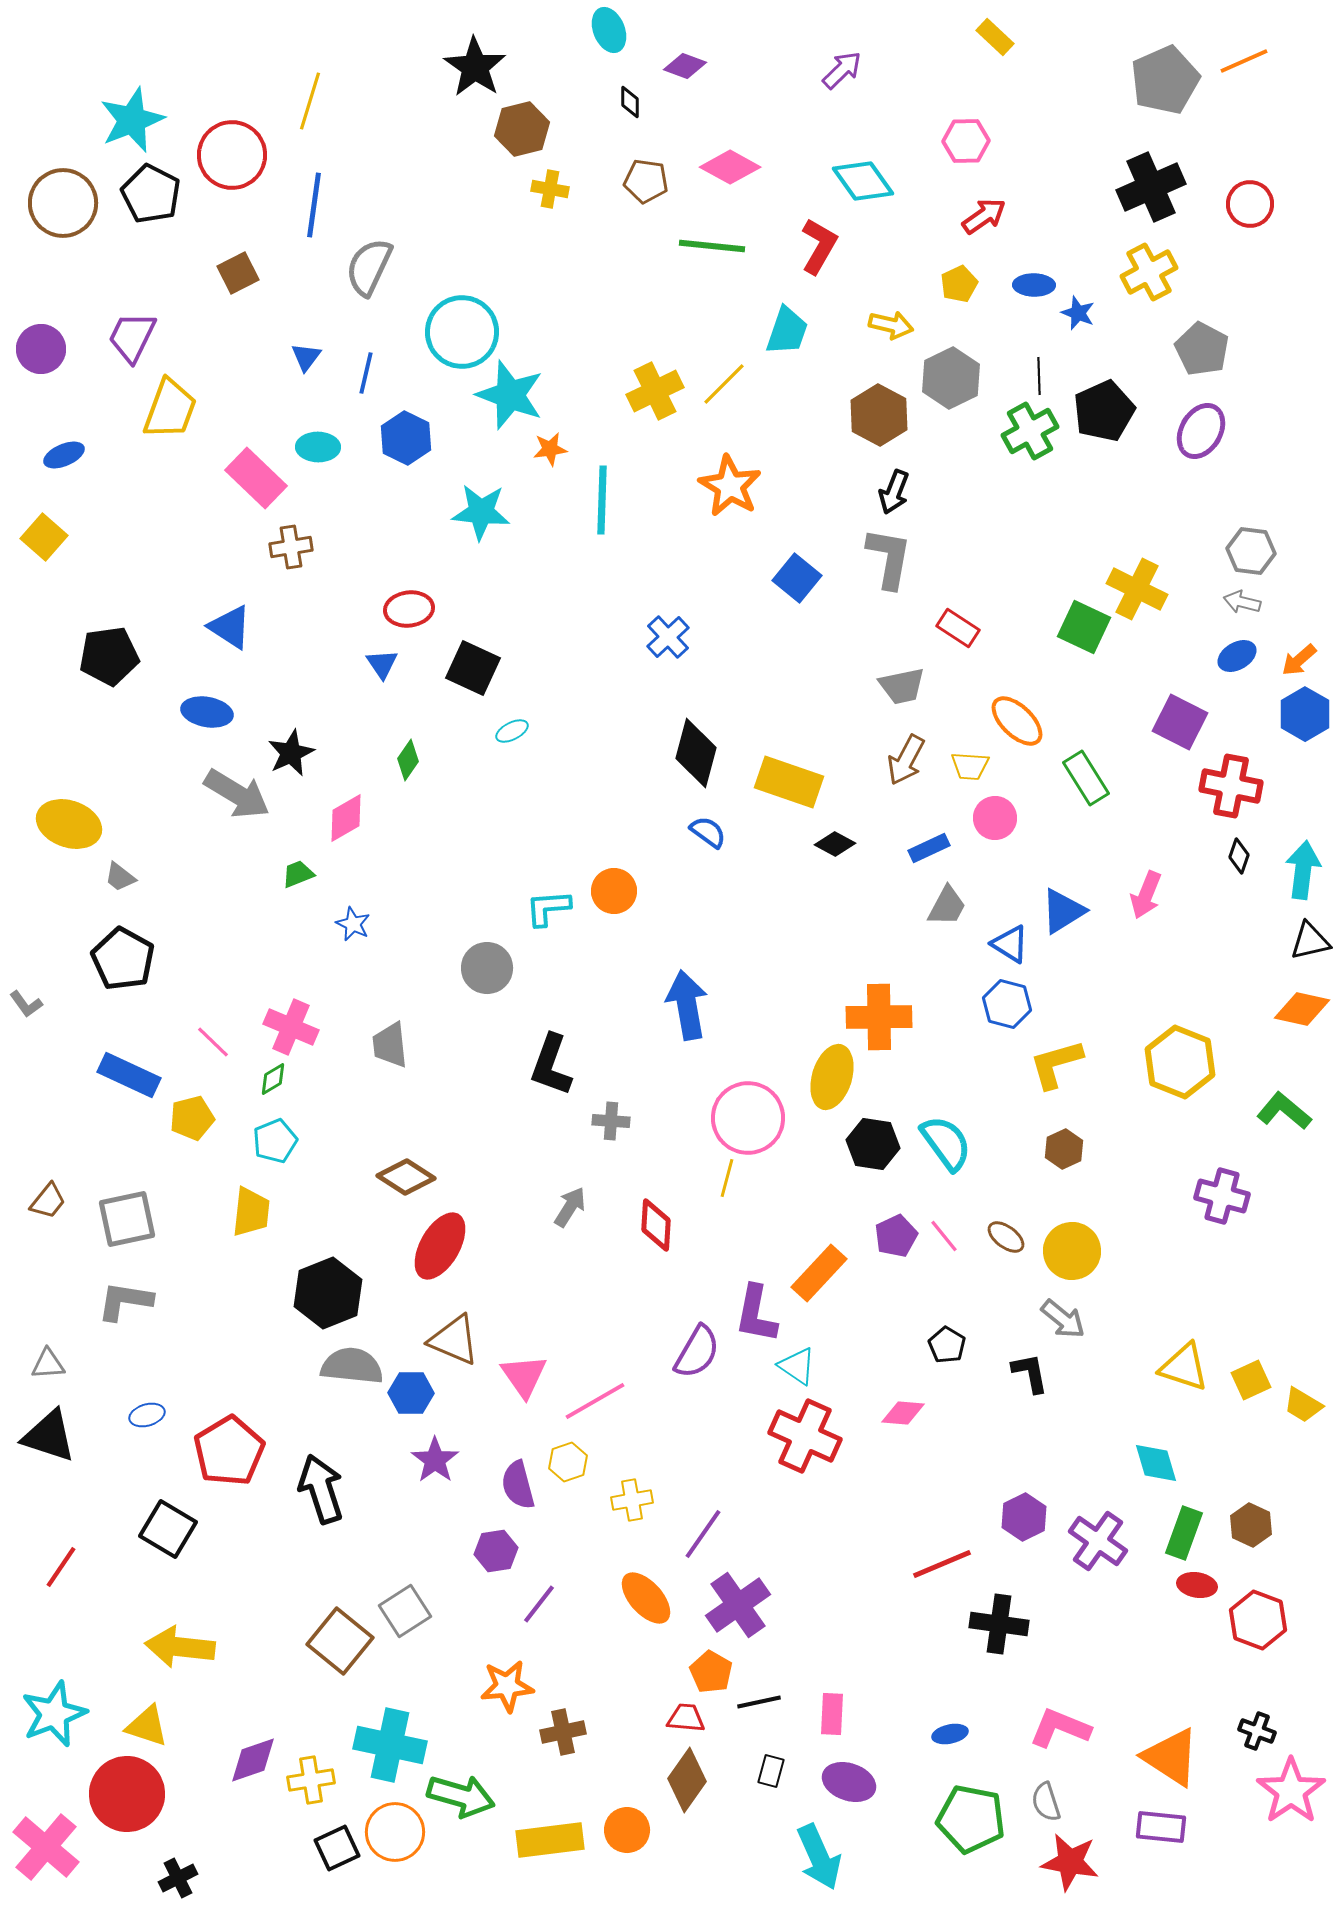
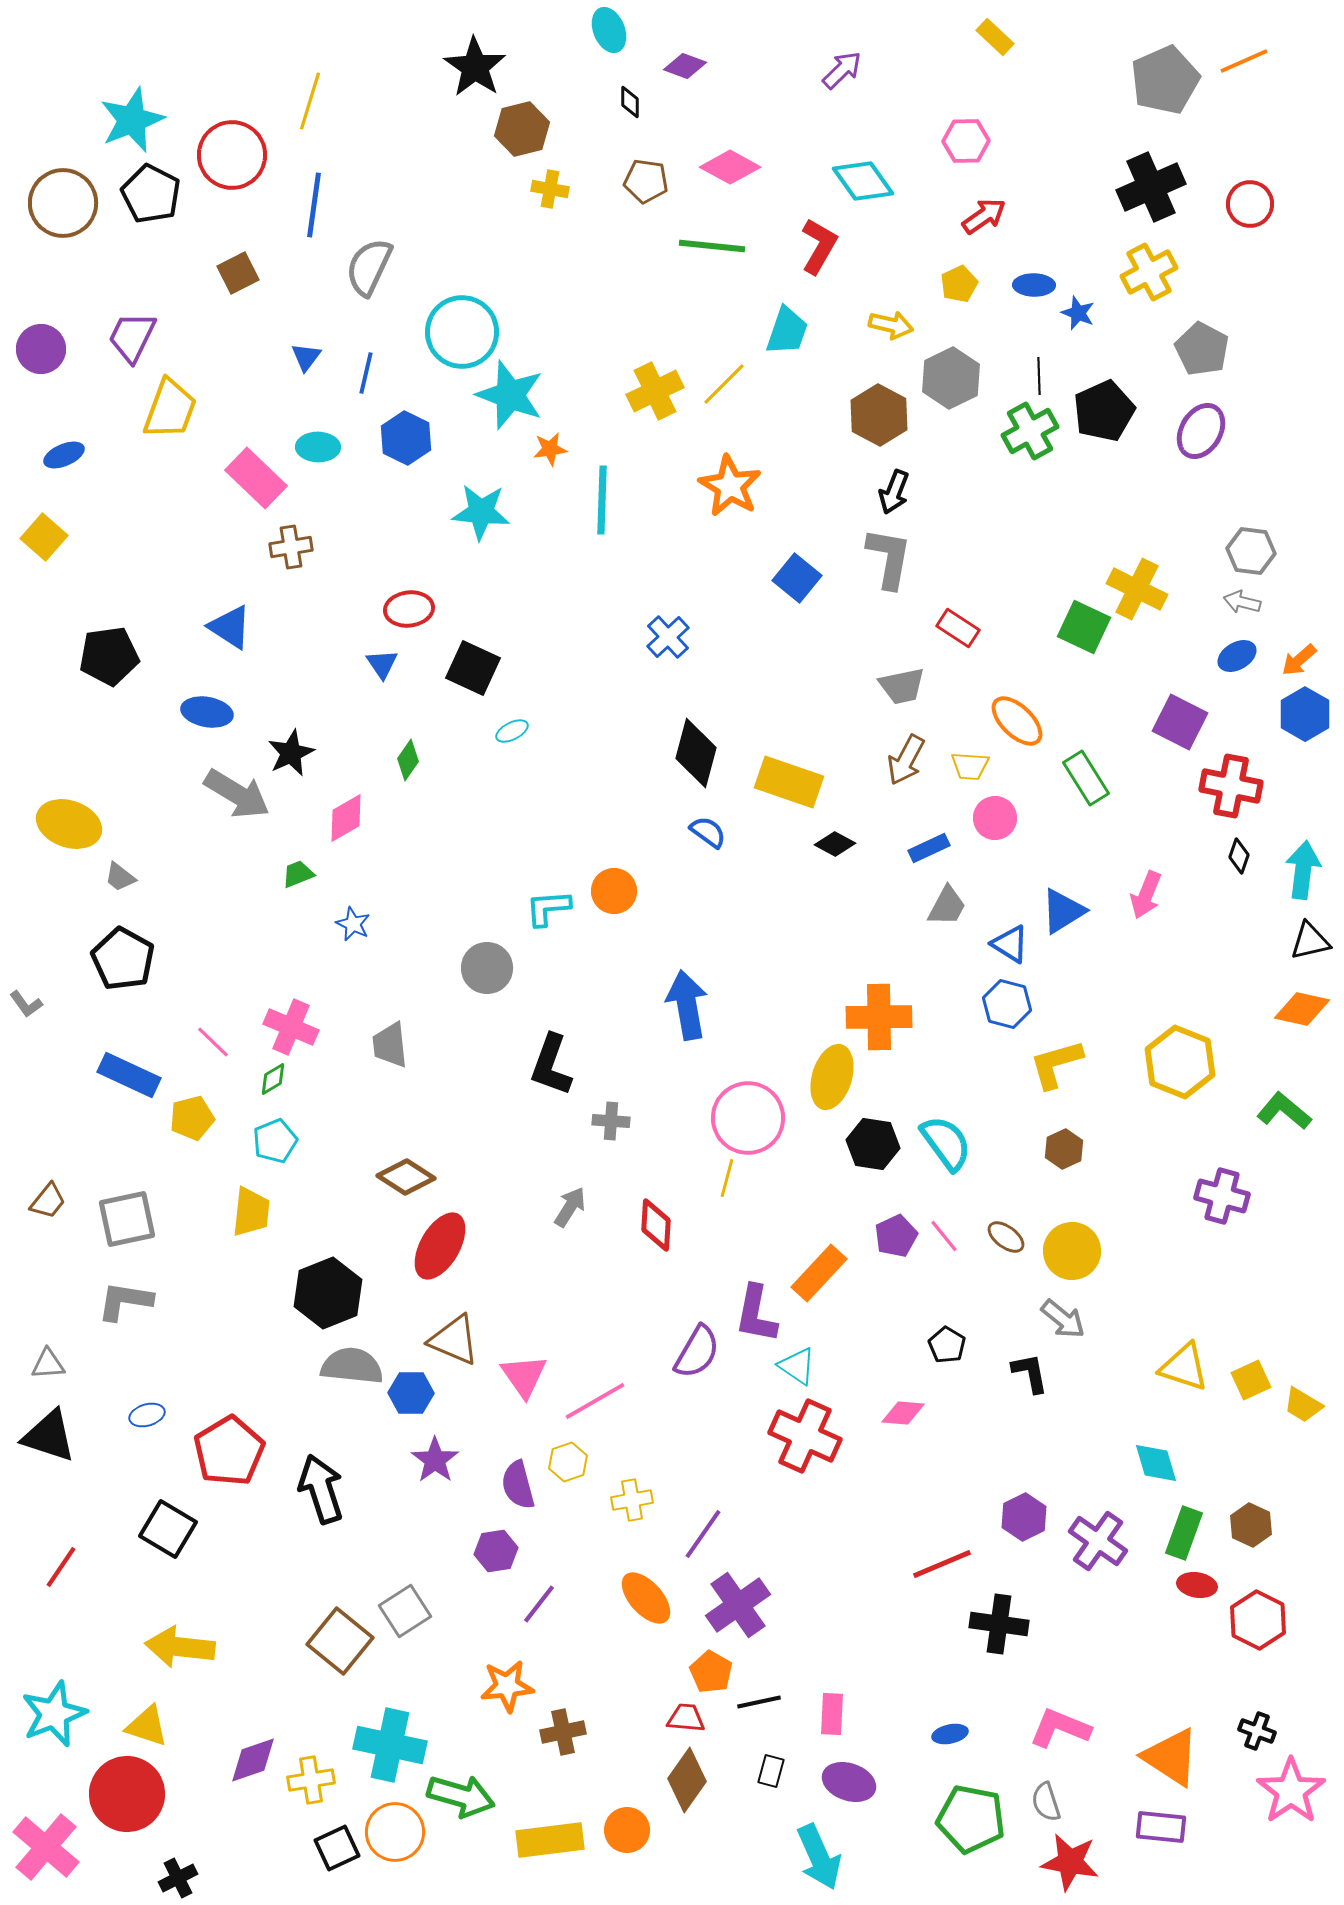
red hexagon at (1258, 1620): rotated 6 degrees clockwise
